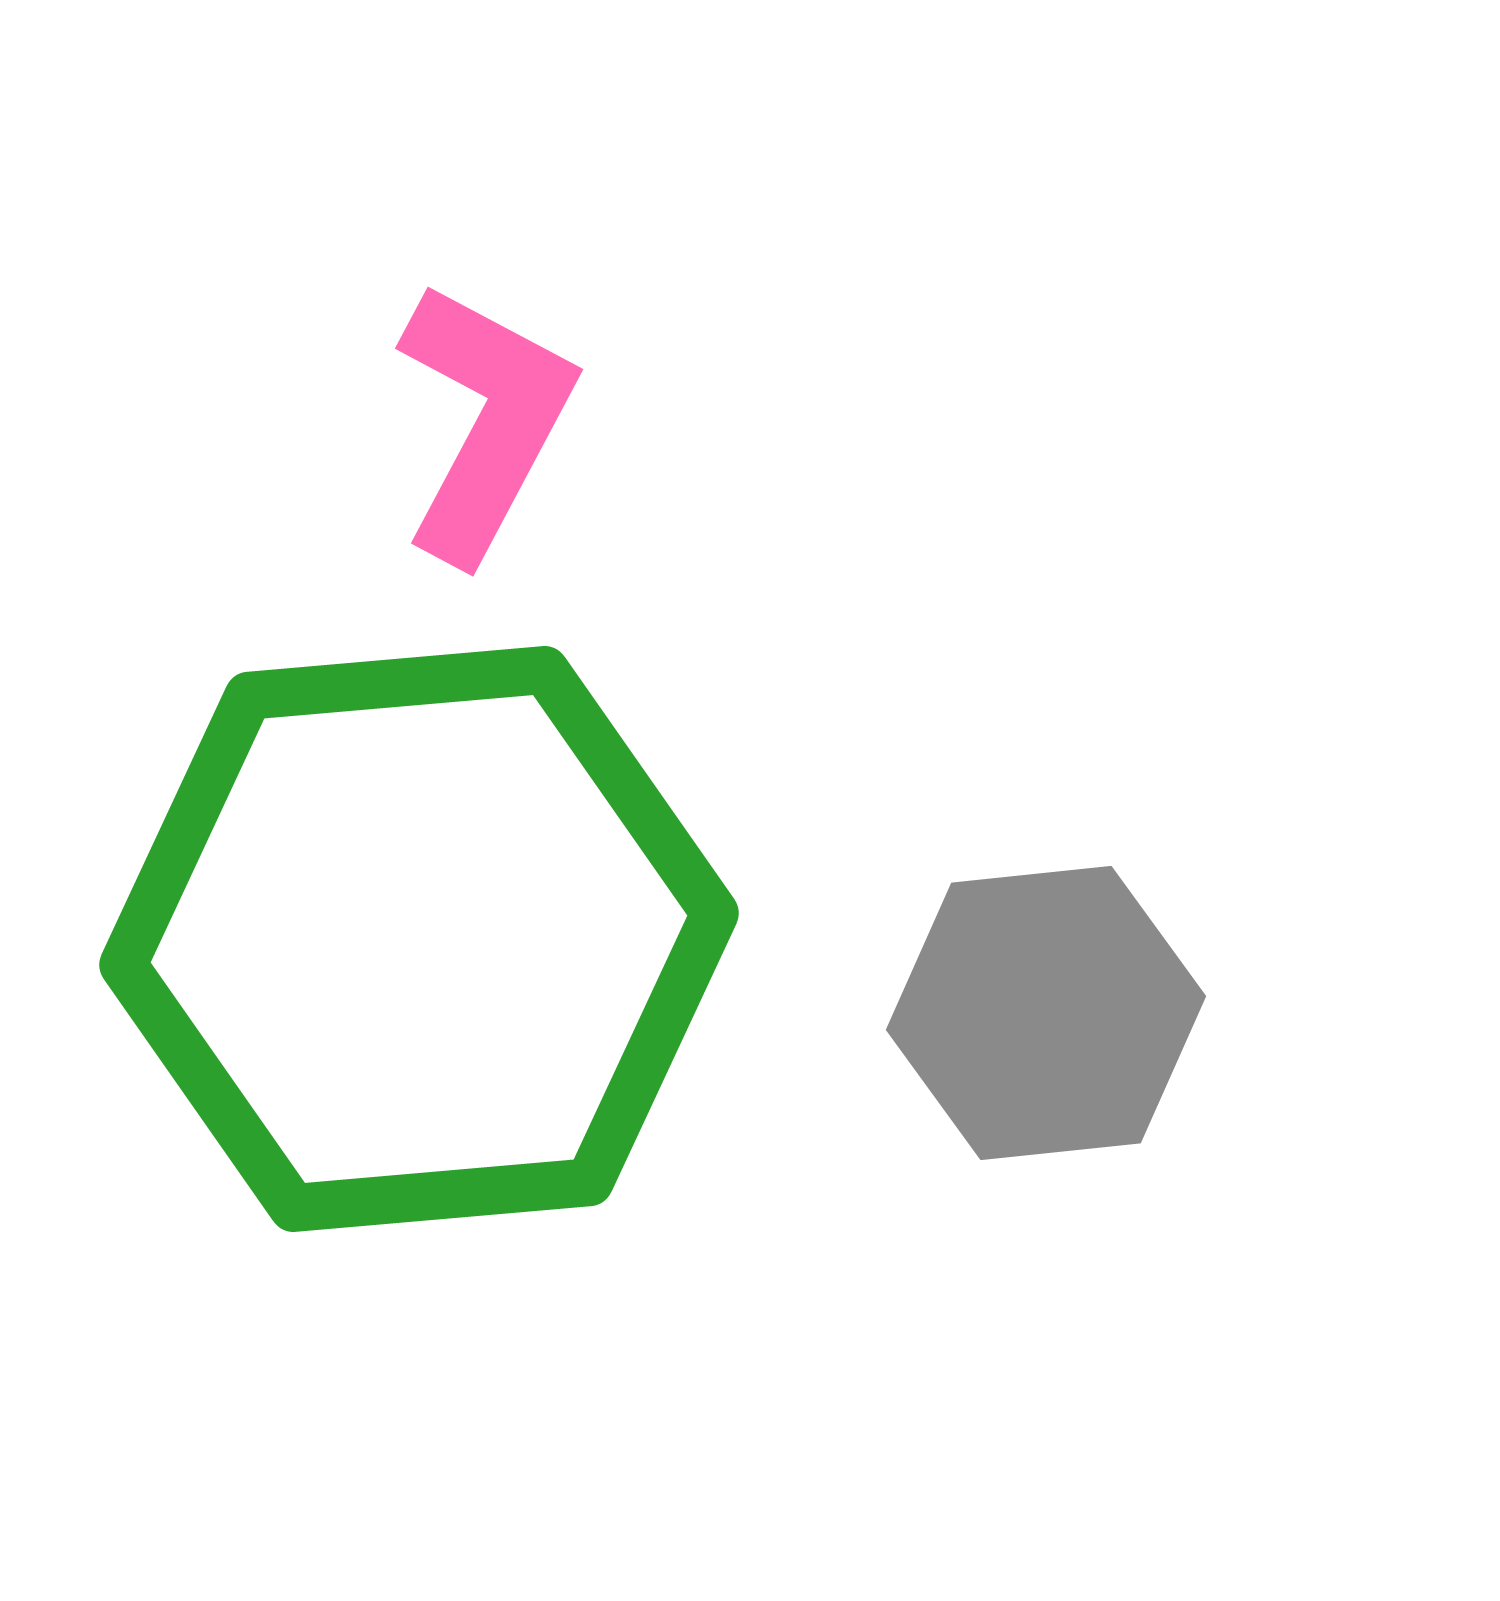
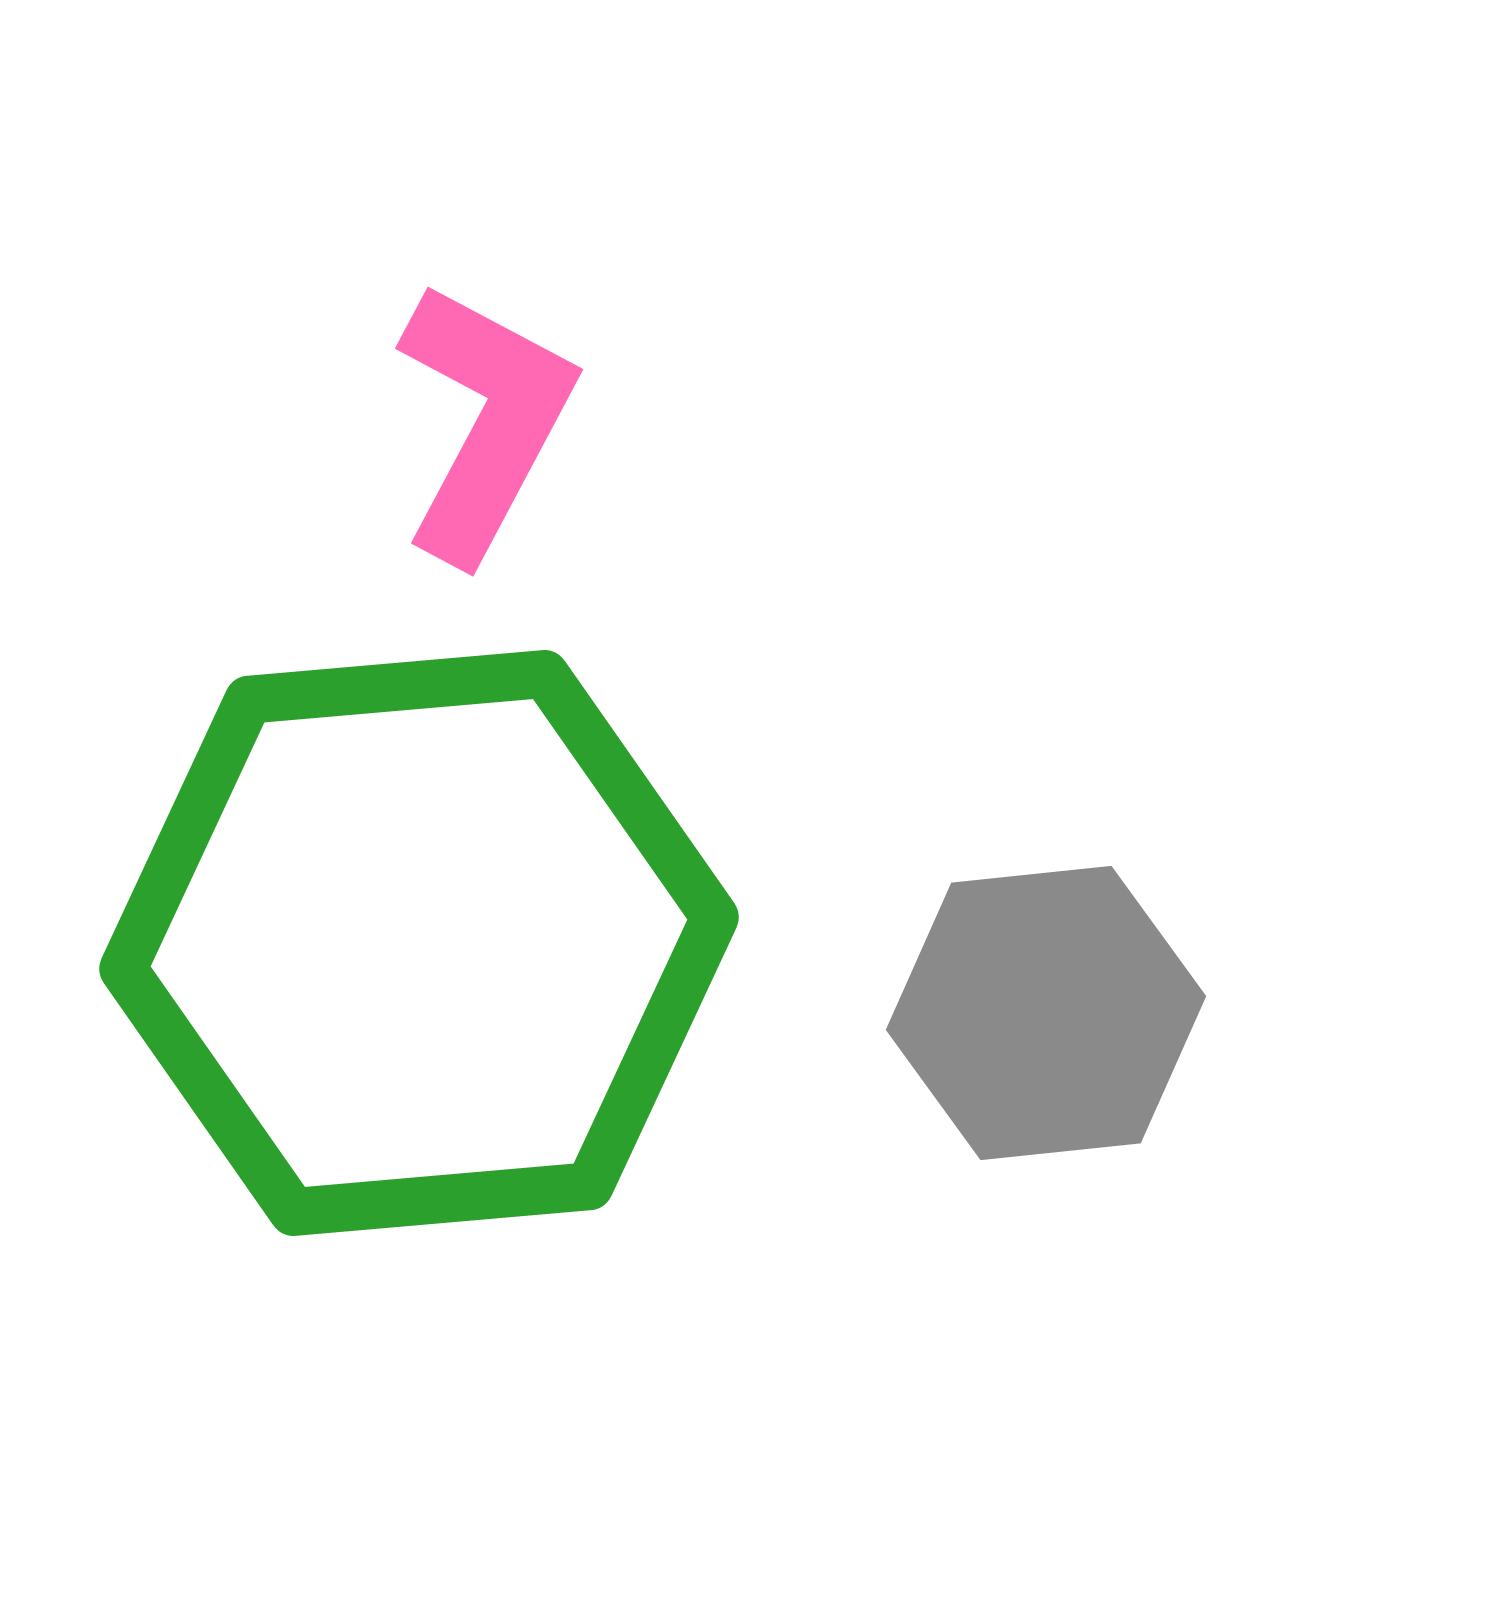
green hexagon: moved 4 px down
